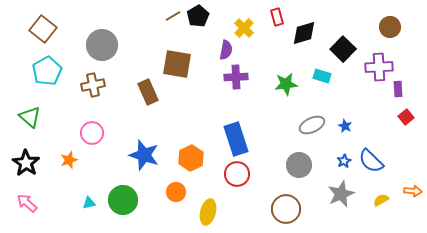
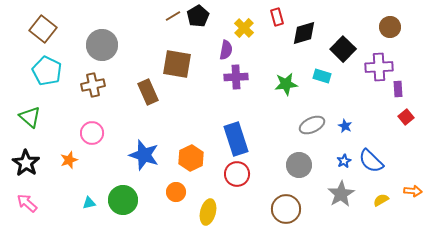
cyan pentagon at (47, 71): rotated 16 degrees counterclockwise
gray star at (341, 194): rotated 8 degrees counterclockwise
